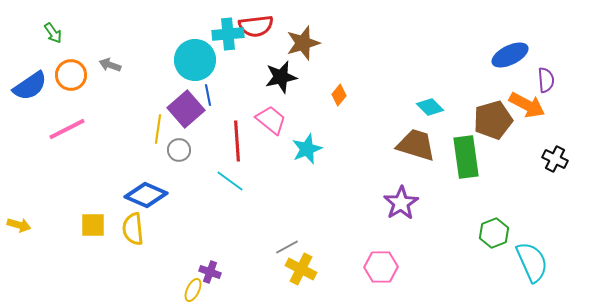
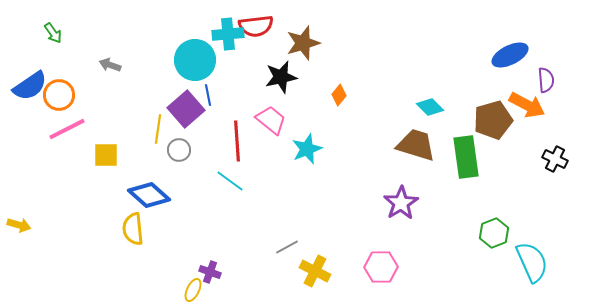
orange circle: moved 12 px left, 20 px down
blue diamond: moved 3 px right; rotated 18 degrees clockwise
yellow square: moved 13 px right, 70 px up
yellow cross: moved 14 px right, 2 px down
